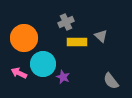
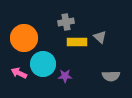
gray cross: rotated 14 degrees clockwise
gray triangle: moved 1 px left, 1 px down
purple star: moved 2 px right, 1 px up; rotated 24 degrees counterclockwise
gray semicircle: moved 5 px up; rotated 54 degrees counterclockwise
